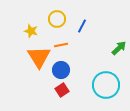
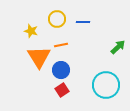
blue line: moved 1 px right, 4 px up; rotated 64 degrees clockwise
green arrow: moved 1 px left, 1 px up
